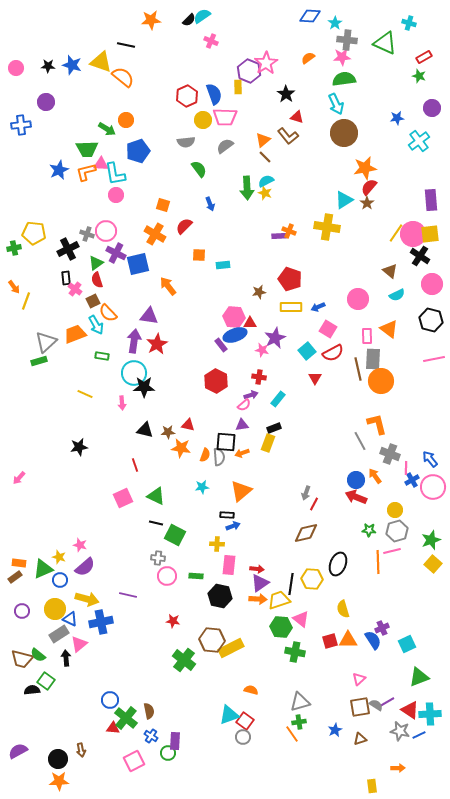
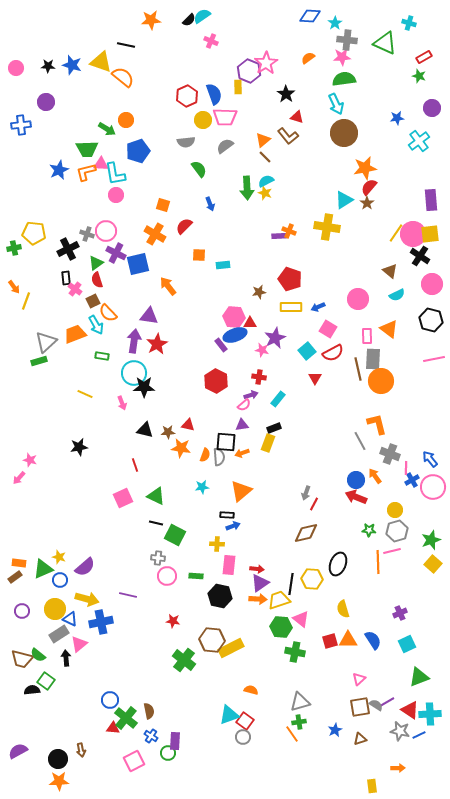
pink arrow at (122, 403): rotated 16 degrees counterclockwise
pink star at (80, 545): moved 50 px left, 85 px up
purple cross at (382, 628): moved 18 px right, 15 px up
